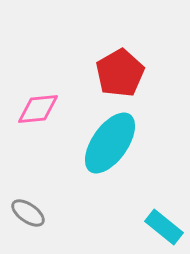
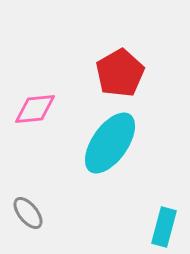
pink diamond: moved 3 px left
gray ellipse: rotated 16 degrees clockwise
cyan rectangle: rotated 66 degrees clockwise
